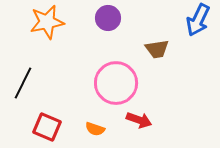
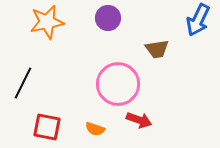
pink circle: moved 2 px right, 1 px down
red square: rotated 12 degrees counterclockwise
